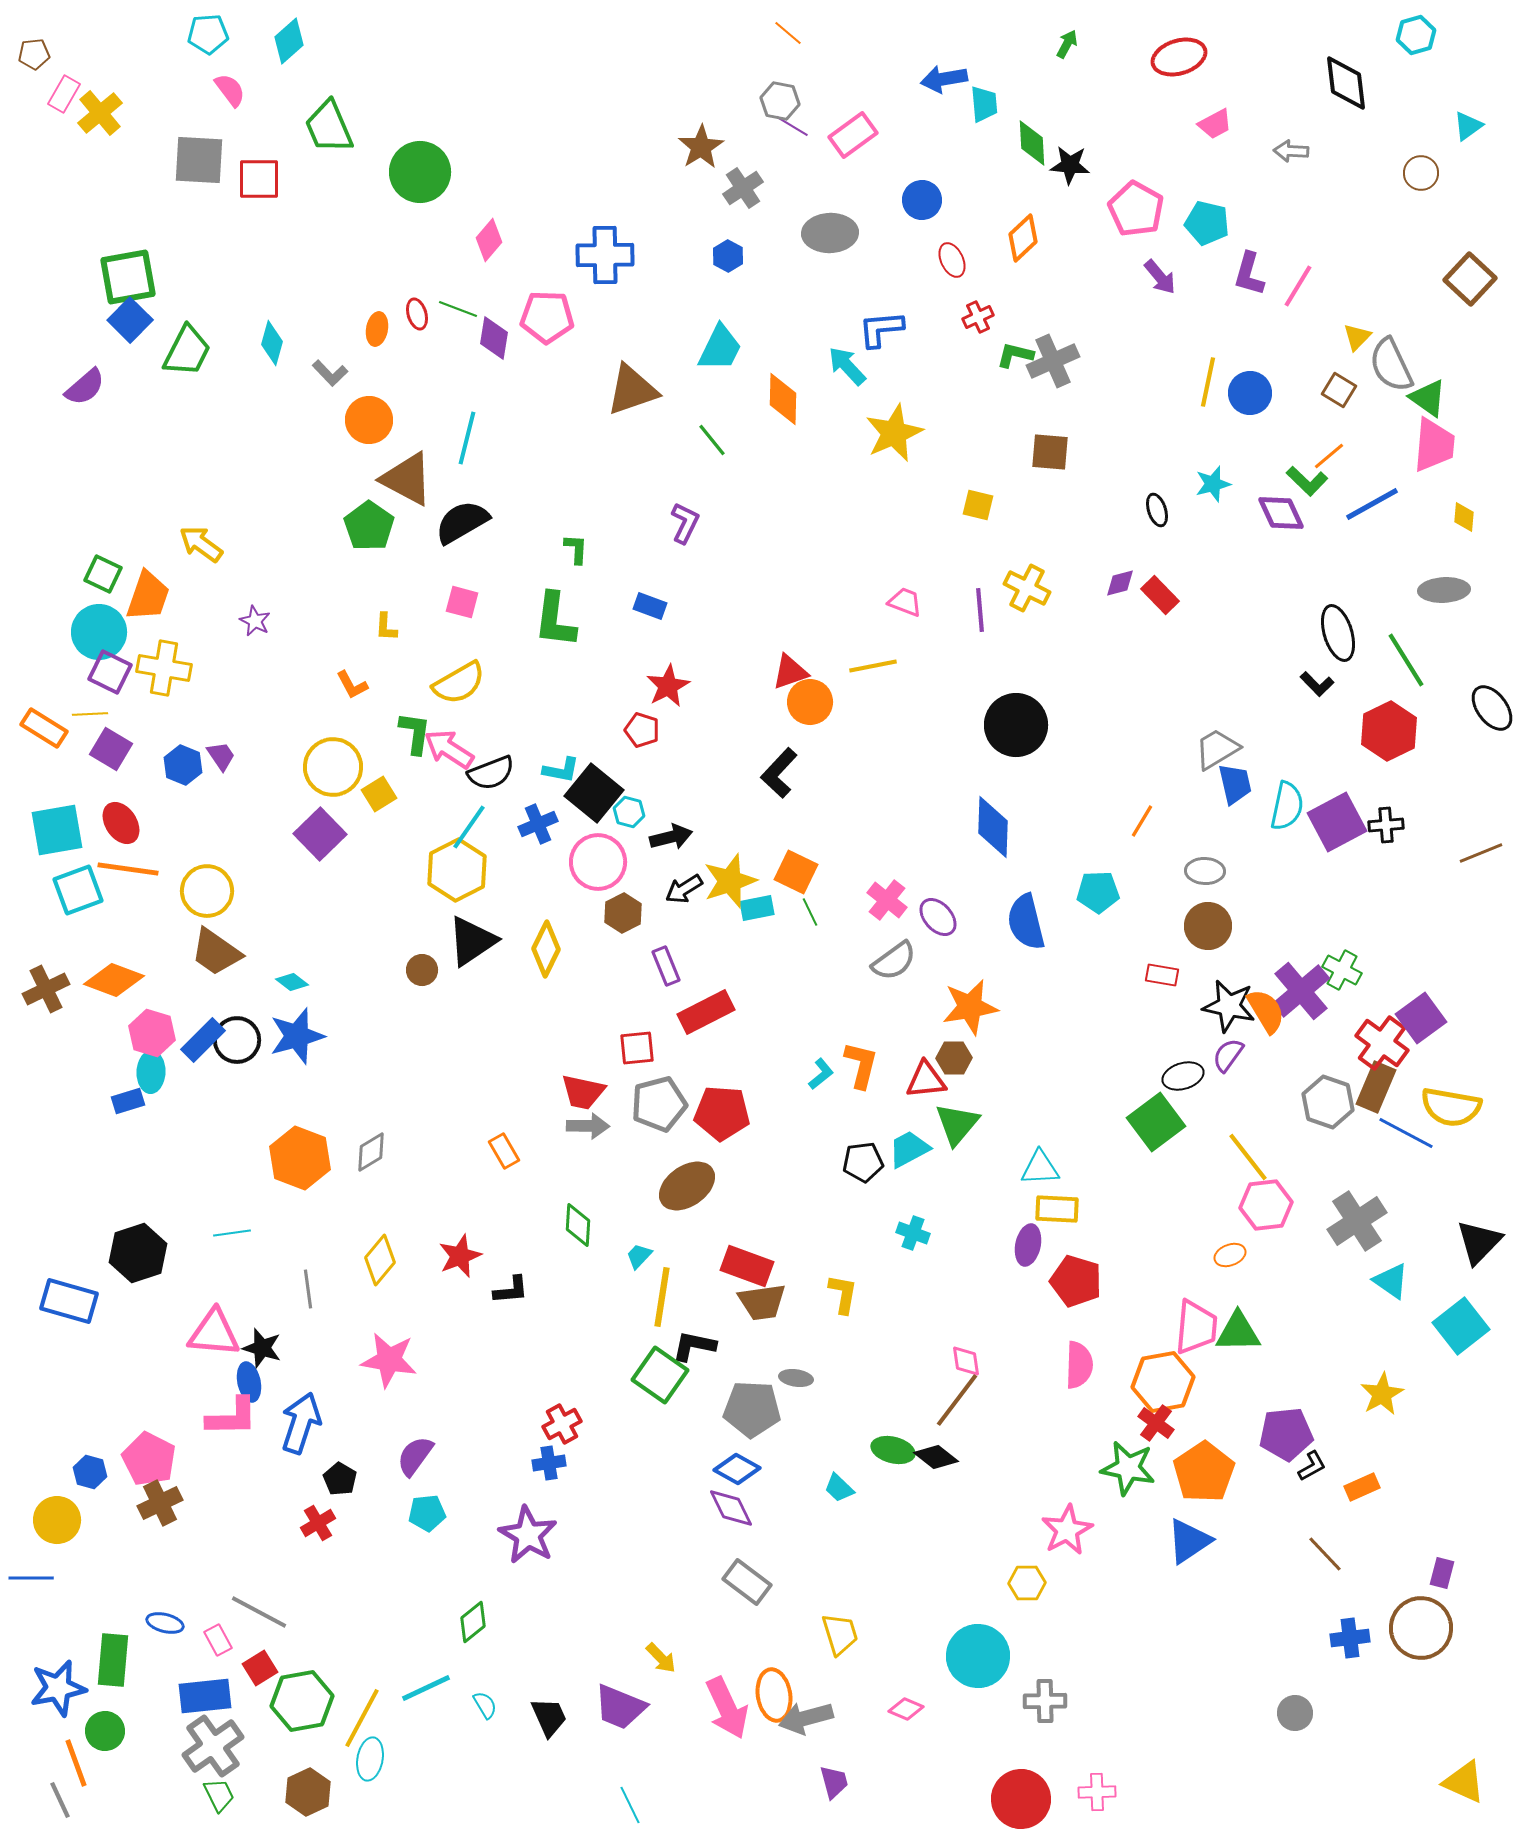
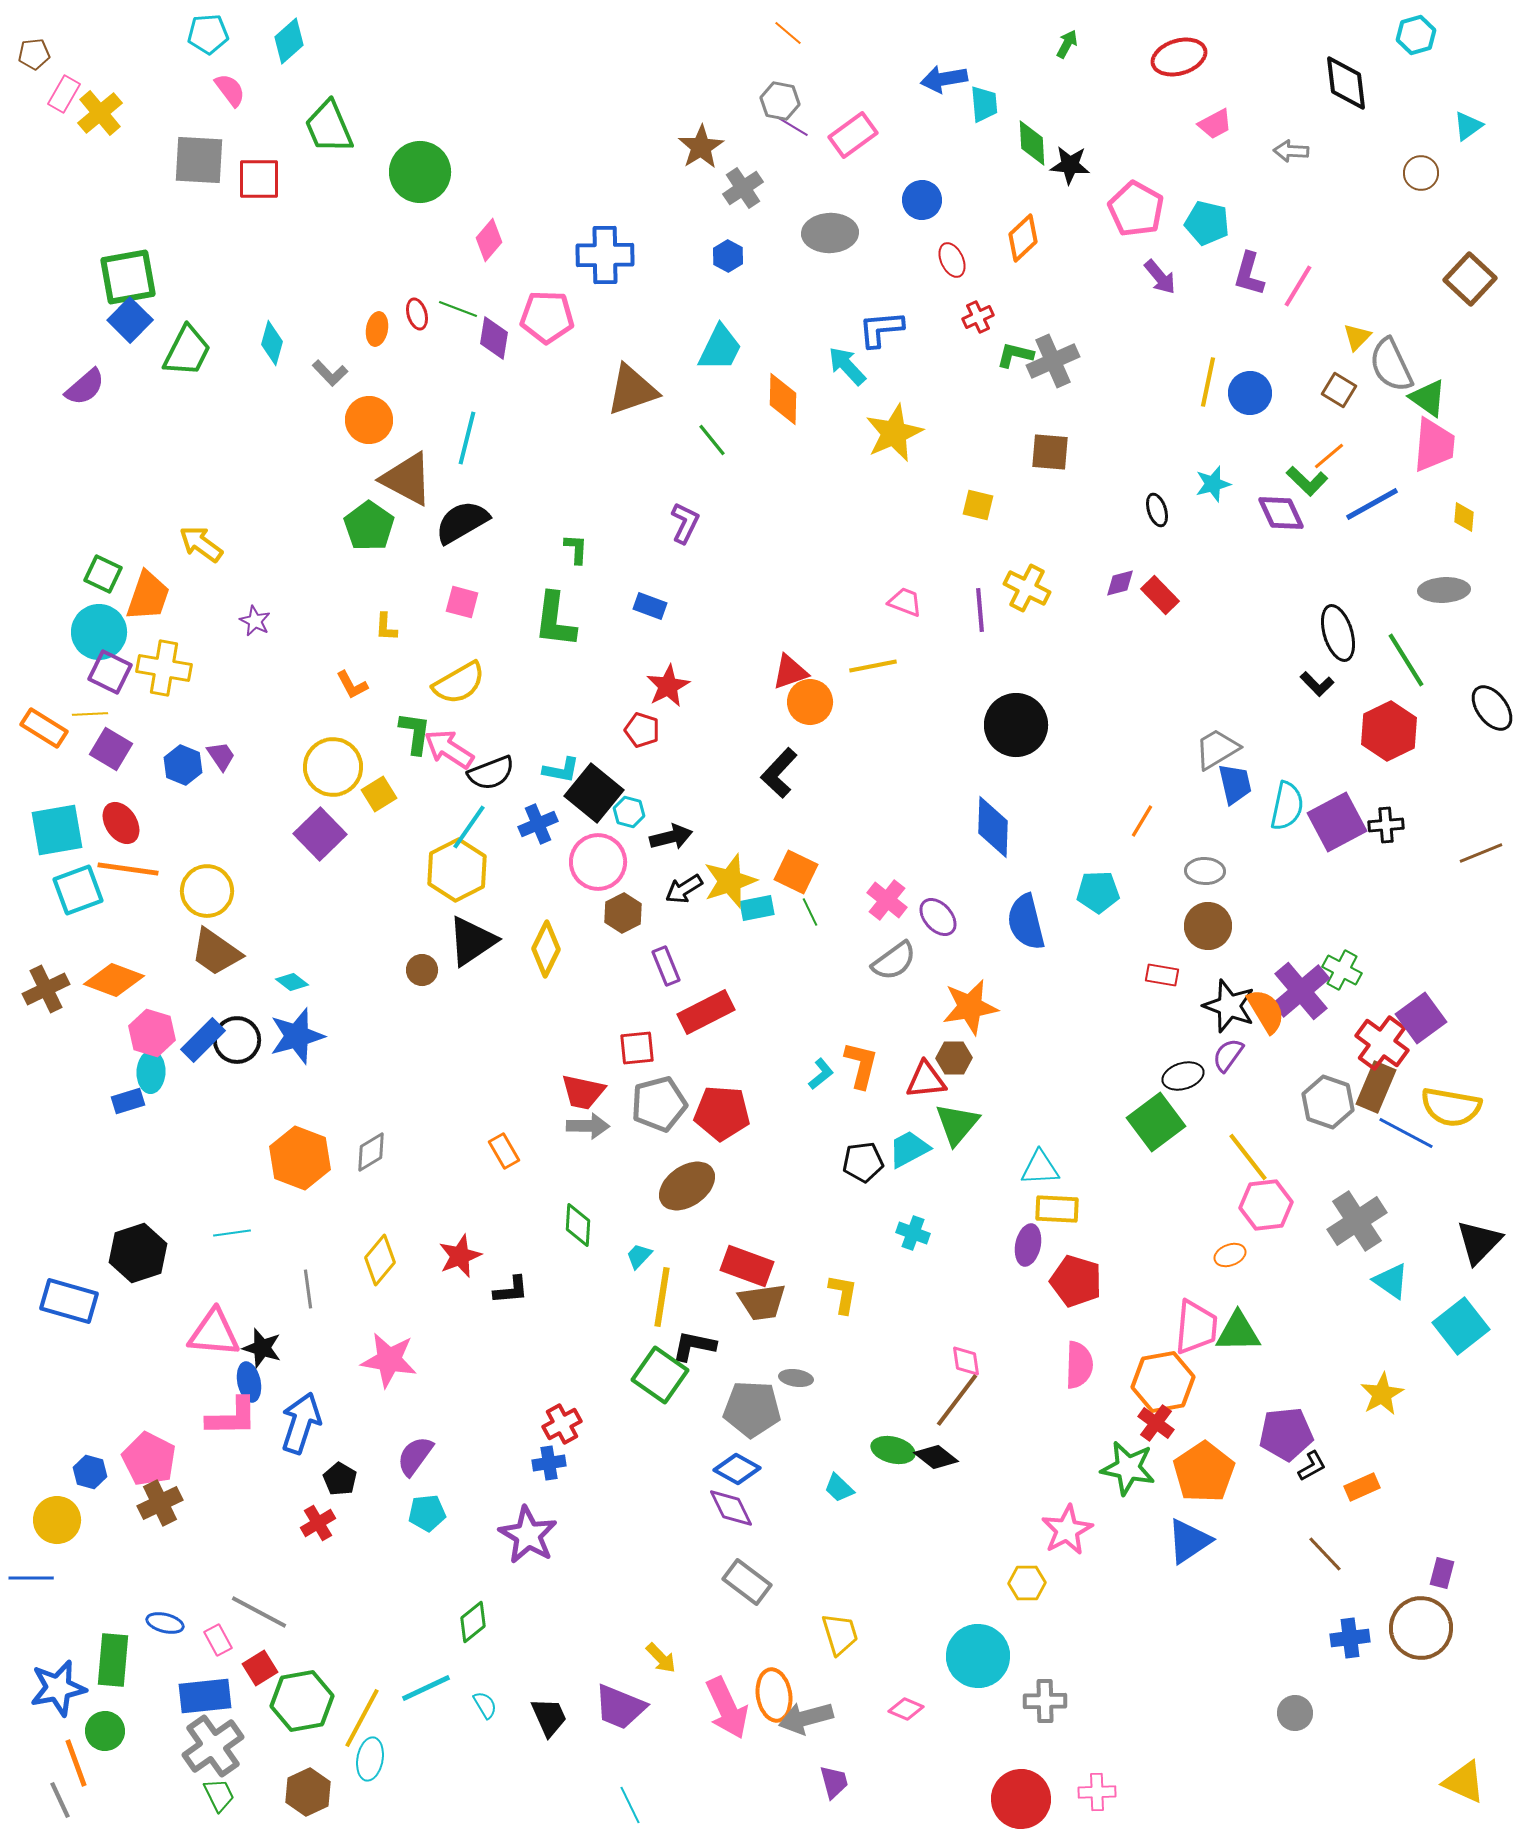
black star at (1229, 1006): rotated 8 degrees clockwise
